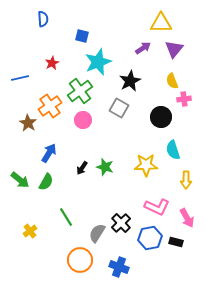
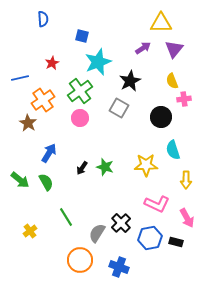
orange cross: moved 7 px left, 6 px up
pink circle: moved 3 px left, 2 px up
green semicircle: rotated 60 degrees counterclockwise
pink L-shape: moved 3 px up
